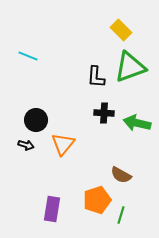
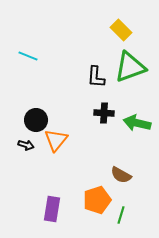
orange triangle: moved 7 px left, 4 px up
